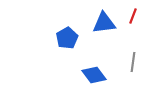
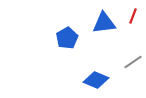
gray line: rotated 48 degrees clockwise
blue diamond: moved 2 px right, 5 px down; rotated 30 degrees counterclockwise
